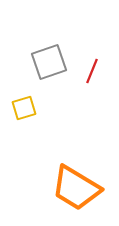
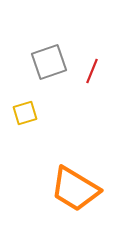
yellow square: moved 1 px right, 5 px down
orange trapezoid: moved 1 px left, 1 px down
